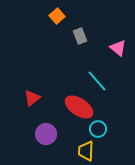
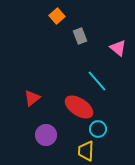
purple circle: moved 1 px down
